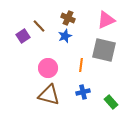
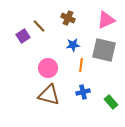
blue star: moved 8 px right, 9 px down; rotated 16 degrees clockwise
